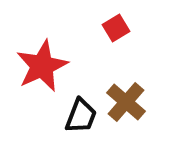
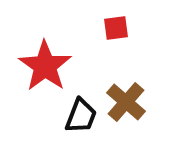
red square: rotated 24 degrees clockwise
red star: moved 3 px right; rotated 12 degrees counterclockwise
